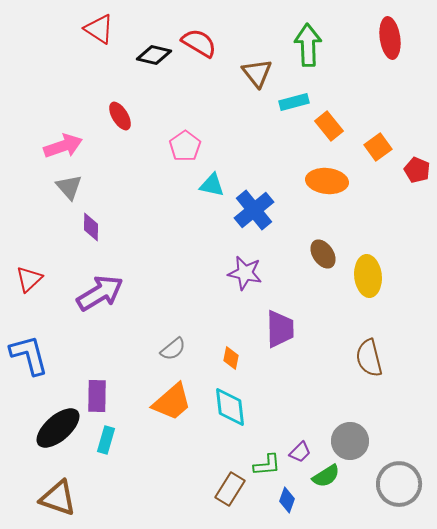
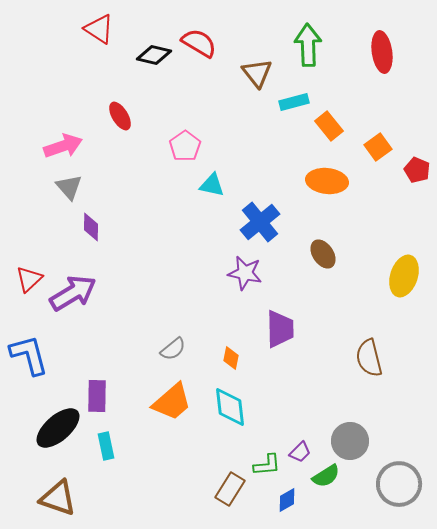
red ellipse at (390, 38): moved 8 px left, 14 px down
blue cross at (254, 210): moved 6 px right, 12 px down
yellow ellipse at (368, 276): moved 36 px right; rotated 24 degrees clockwise
purple arrow at (100, 293): moved 27 px left
cyan rectangle at (106, 440): moved 6 px down; rotated 28 degrees counterclockwise
blue diamond at (287, 500): rotated 40 degrees clockwise
